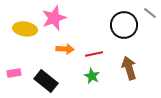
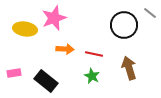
red line: rotated 24 degrees clockwise
